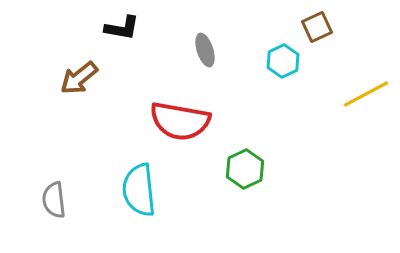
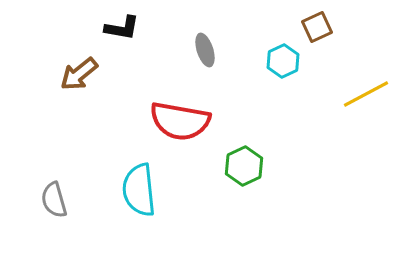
brown arrow: moved 4 px up
green hexagon: moved 1 px left, 3 px up
gray semicircle: rotated 9 degrees counterclockwise
